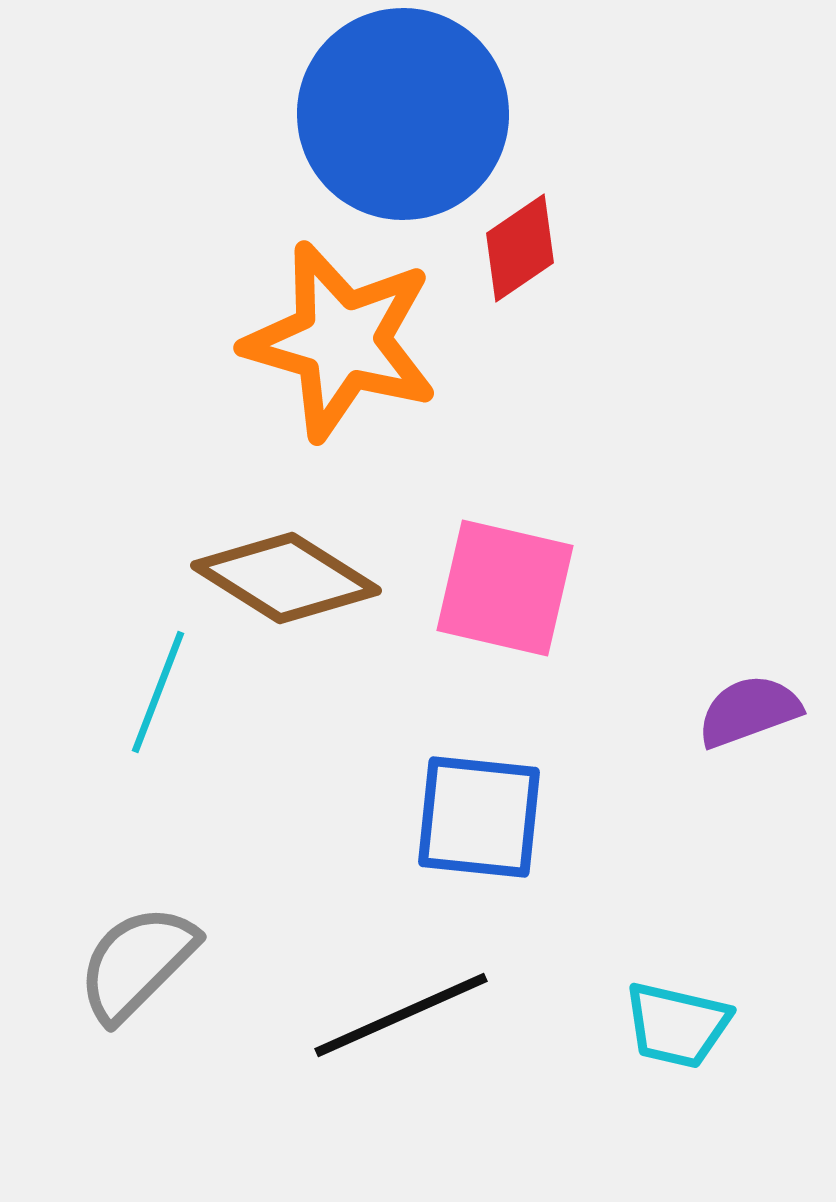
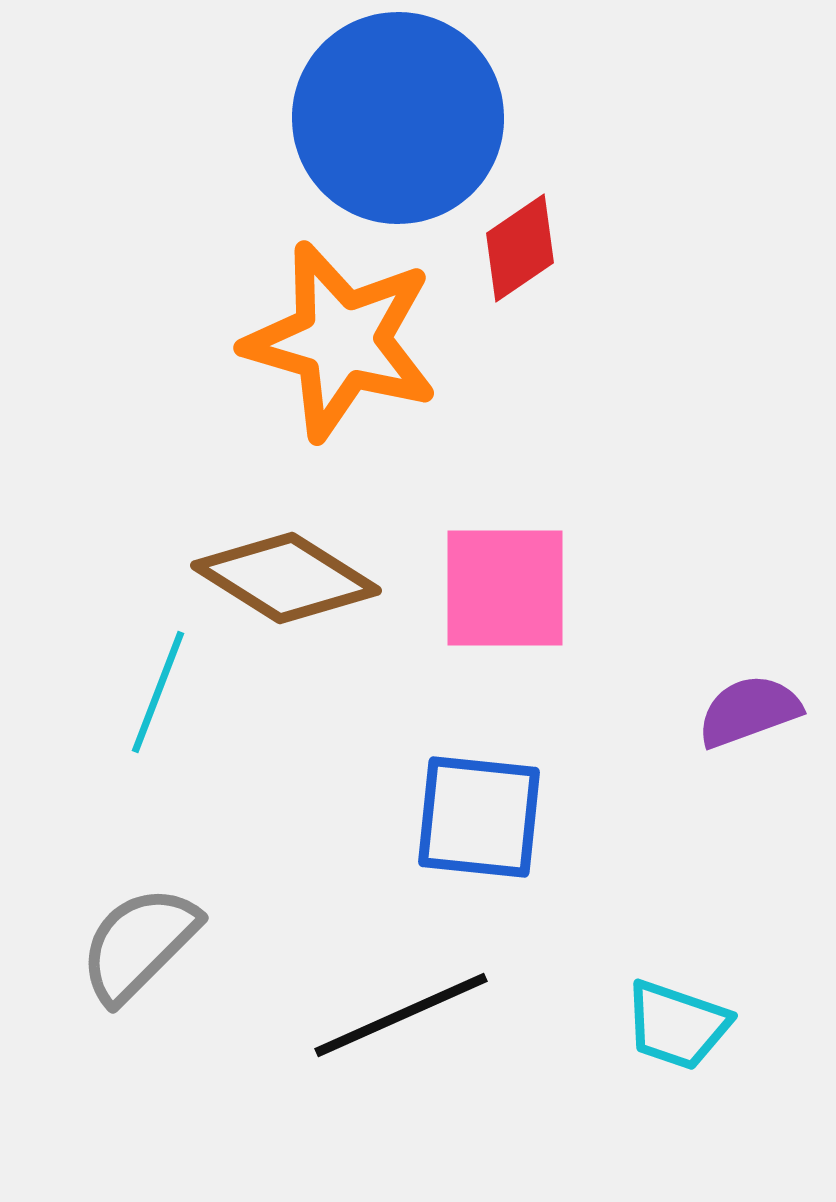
blue circle: moved 5 px left, 4 px down
pink square: rotated 13 degrees counterclockwise
gray semicircle: moved 2 px right, 19 px up
cyan trapezoid: rotated 6 degrees clockwise
